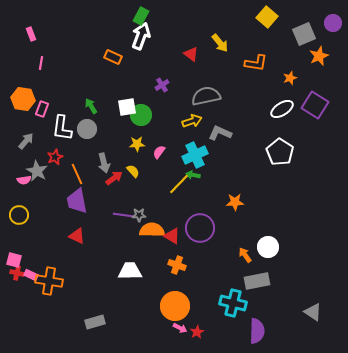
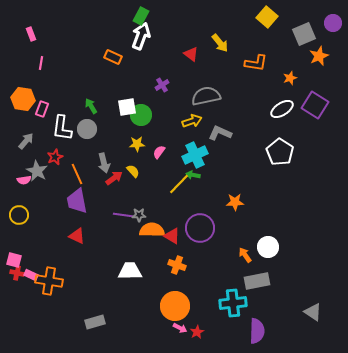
cyan cross at (233, 303): rotated 20 degrees counterclockwise
